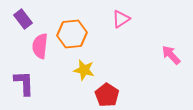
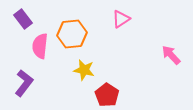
purple L-shape: rotated 40 degrees clockwise
